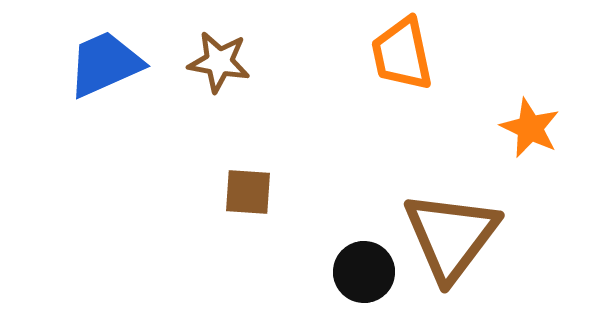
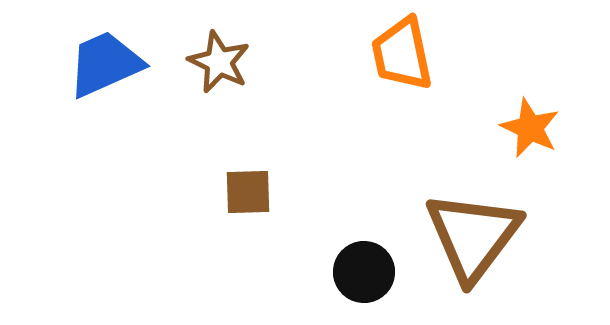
brown star: rotated 16 degrees clockwise
brown square: rotated 6 degrees counterclockwise
brown triangle: moved 22 px right
